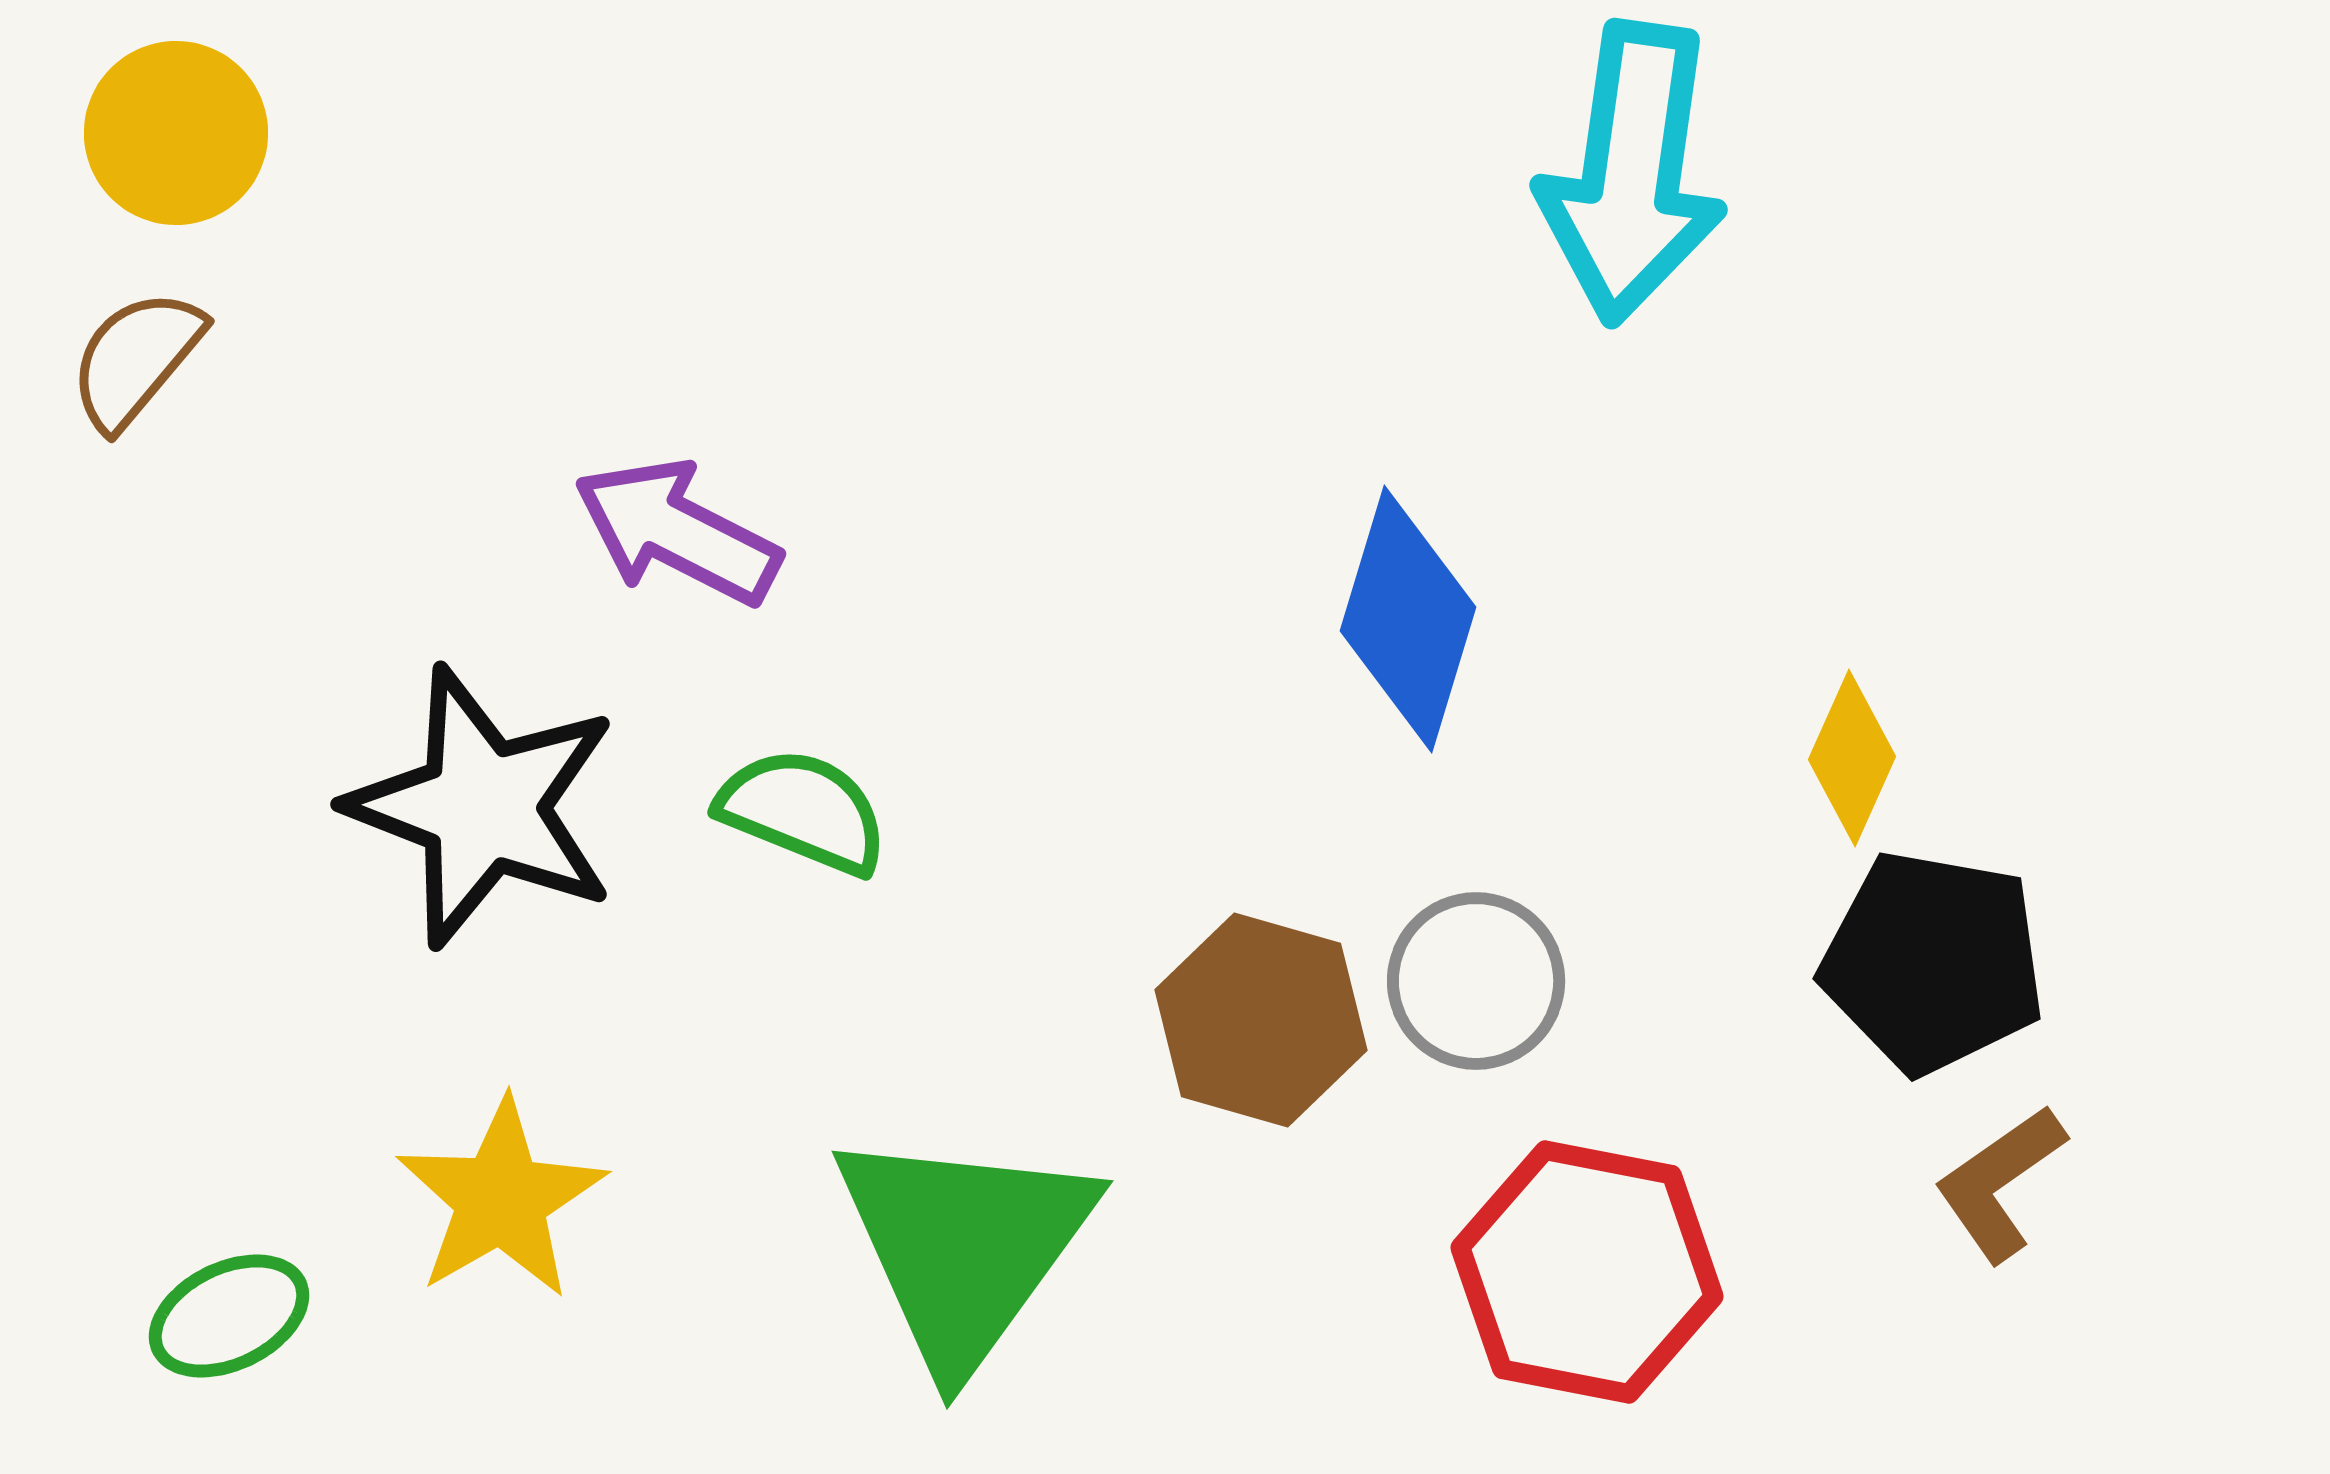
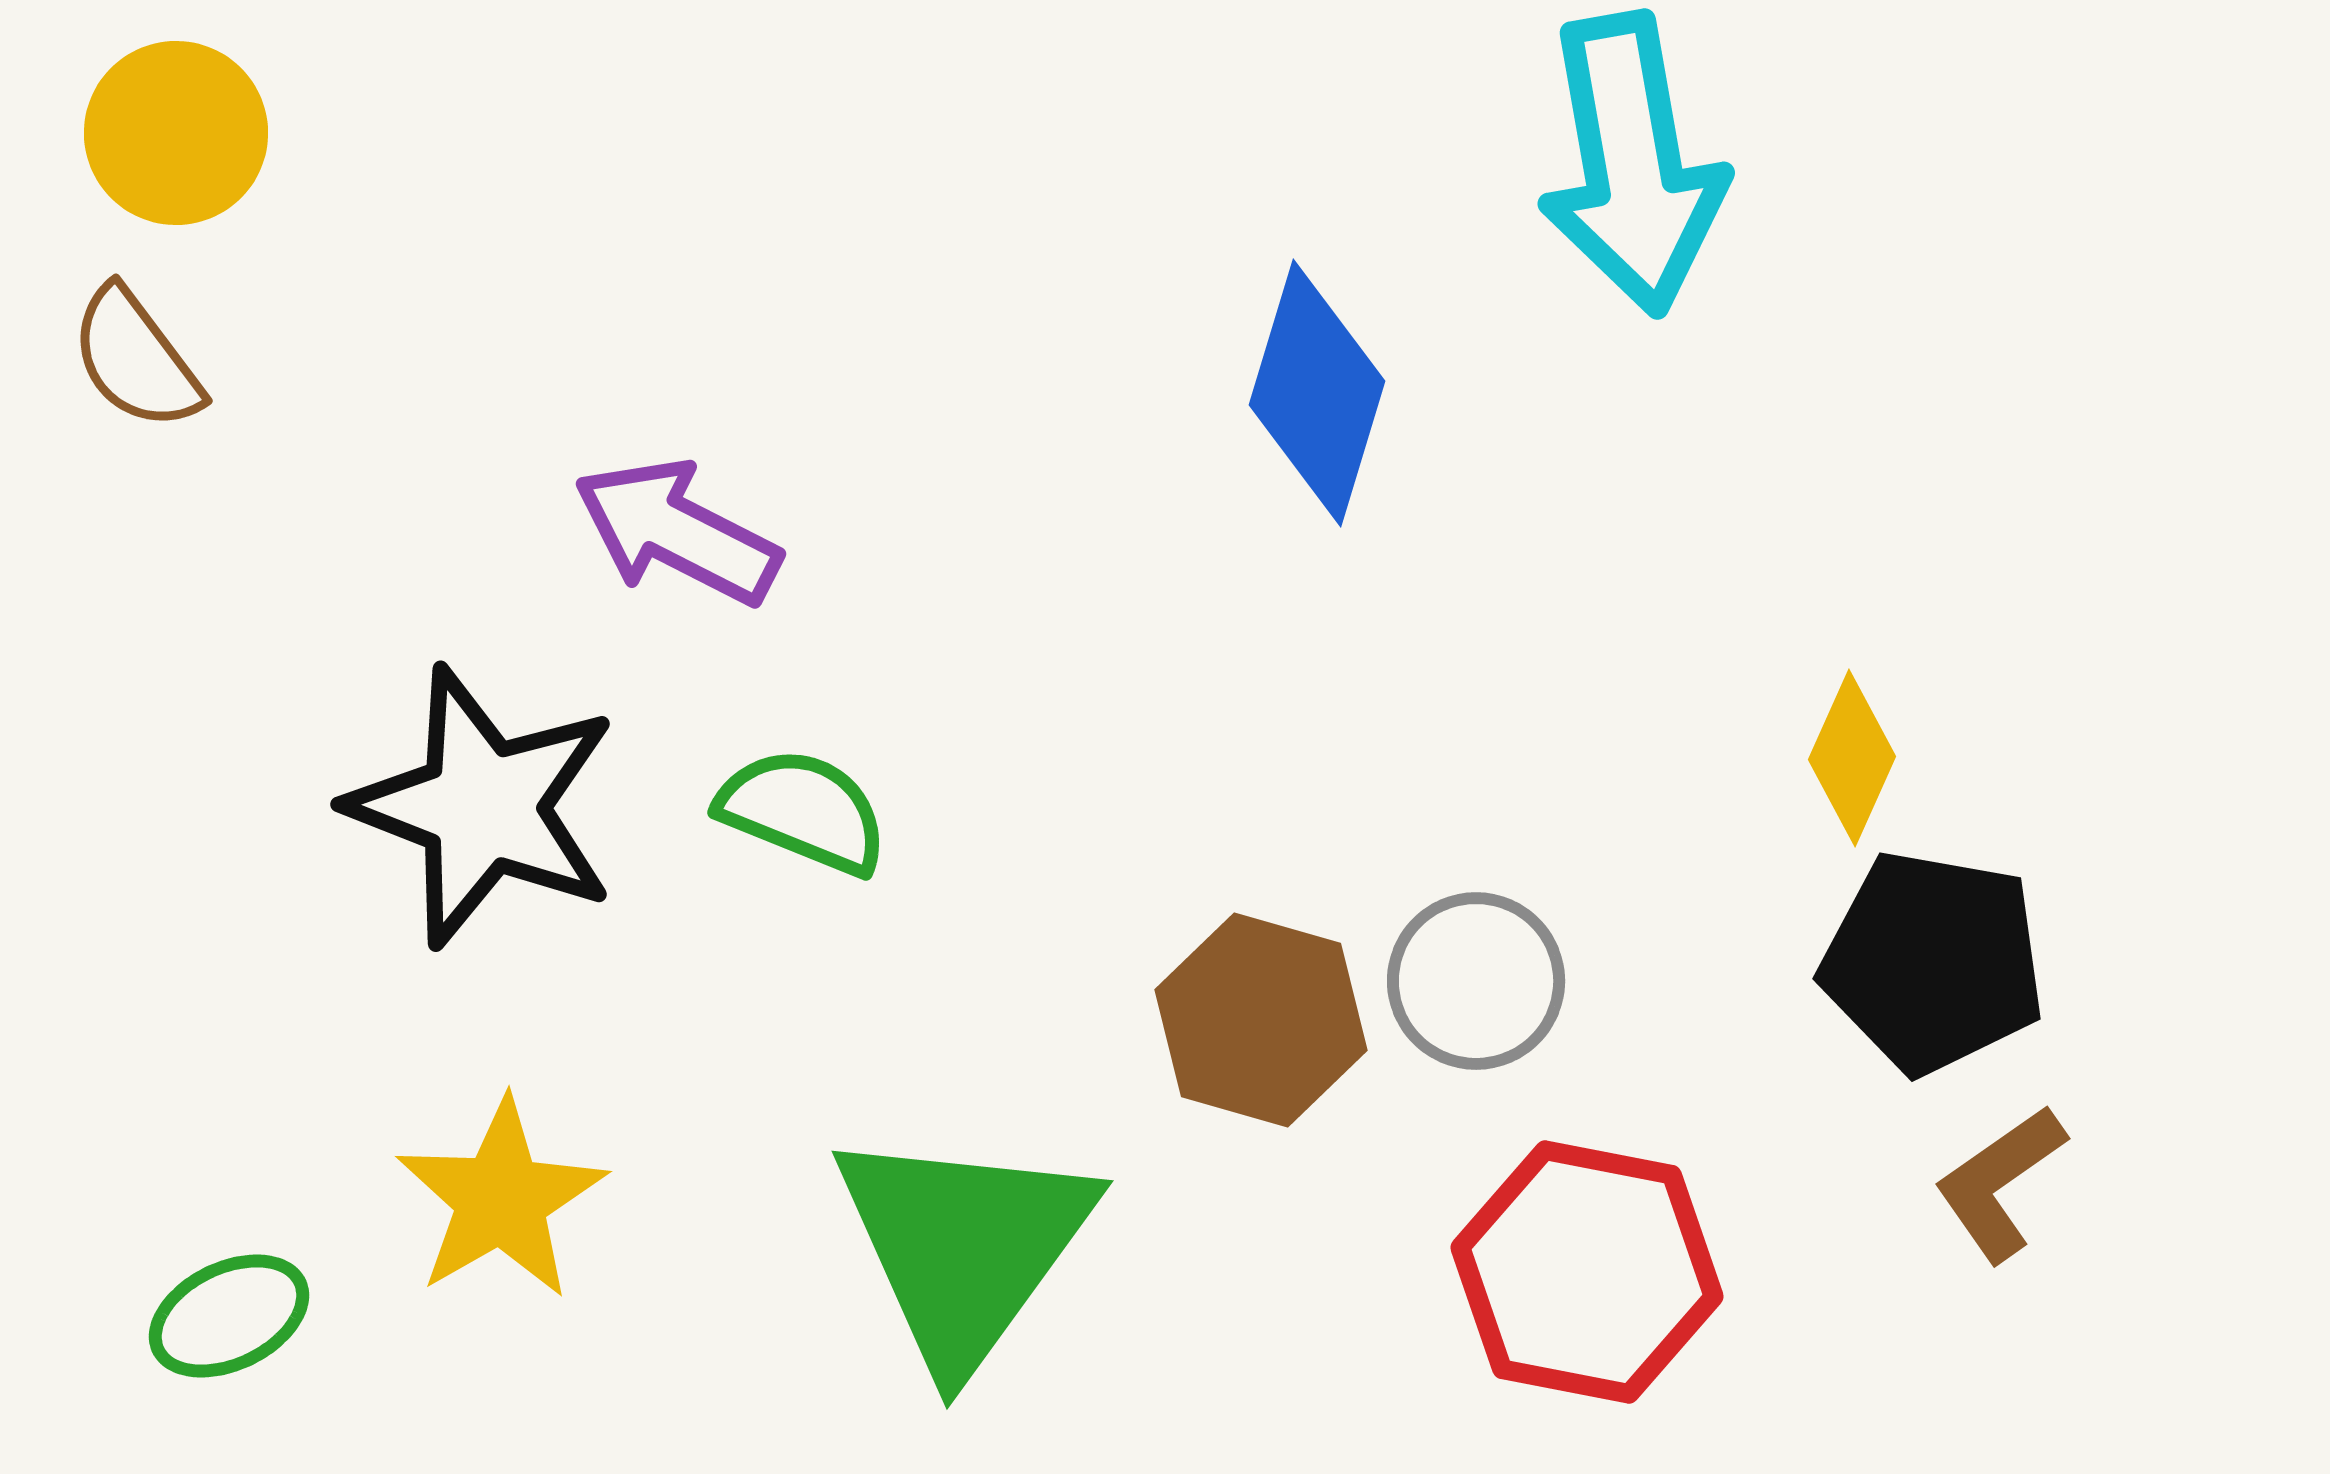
cyan arrow: moved 9 px up; rotated 18 degrees counterclockwise
brown semicircle: rotated 77 degrees counterclockwise
blue diamond: moved 91 px left, 226 px up
